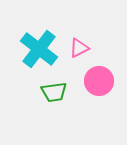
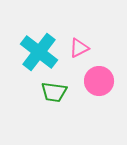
cyan cross: moved 3 px down
green trapezoid: rotated 16 degrees clockwise
